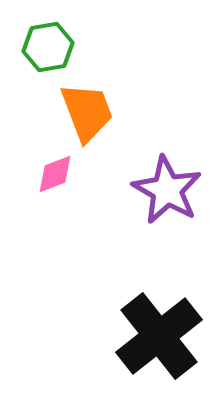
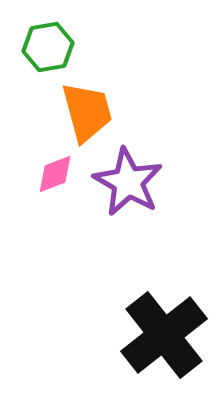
orange trapezoid: rotated 6 degrees clockwise
purple star: moved 39 px left, 8 px up
black cross: moved 5 px right, 1 px up
